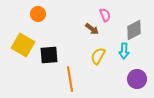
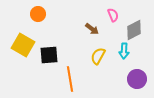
pink semicircle: moved 8 px right
